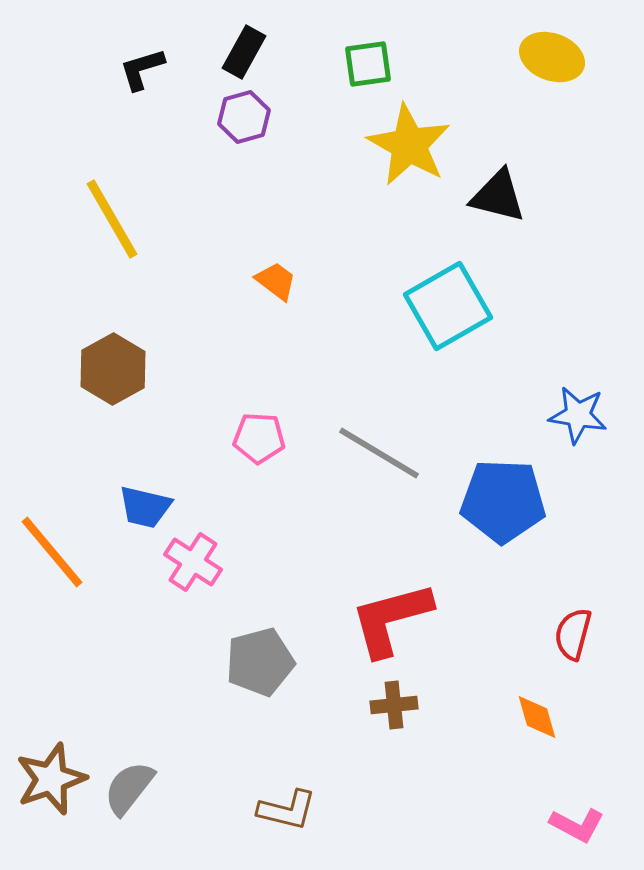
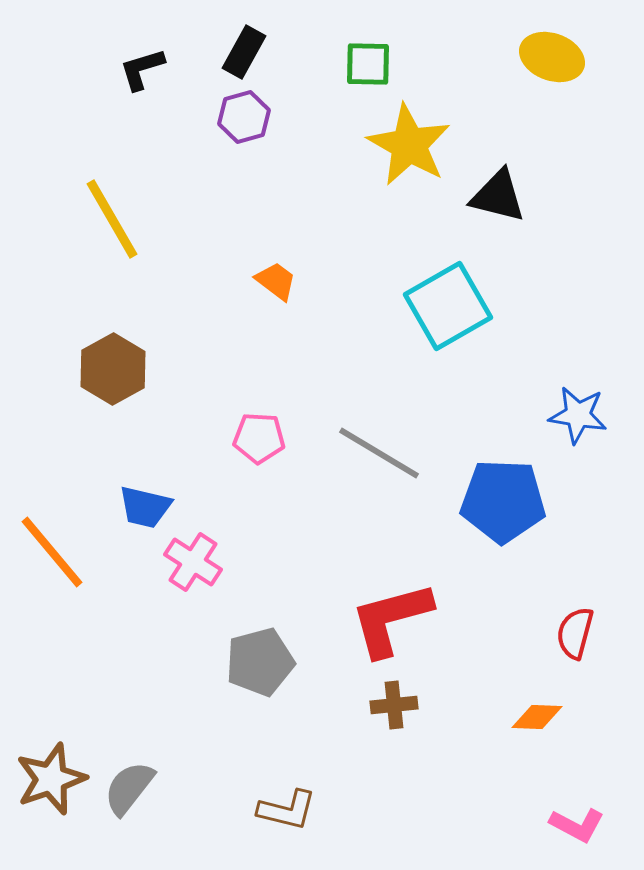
green square: rotated 9 degrees clockwise
red semicircle: moved 2 px right, 1 px up
orange diamond: rotated 72 degrees counterclockwise
